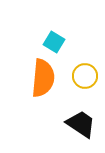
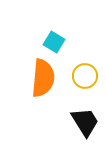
black trapezoid: moved 4 px right, 2 px up; rotated 24 degrees clockwise
